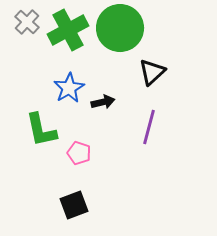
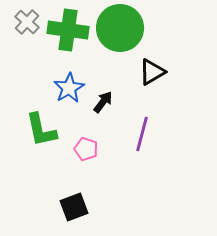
green cross: rotated 36 degrees clockwise
black triangle: rotated 12 degrees clockwise
black arrow: rotated 40 degrees counterclockwise
purple line: moved 7 px left, 7 px down
pink pentagon: moved 7 px right, 4 px up
black square: moved 2 px down
